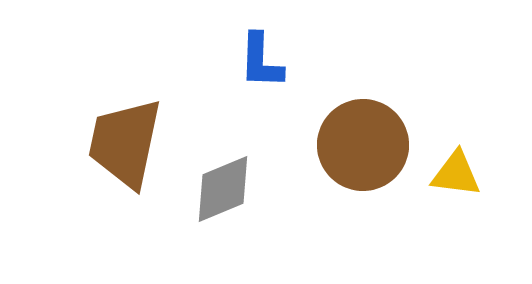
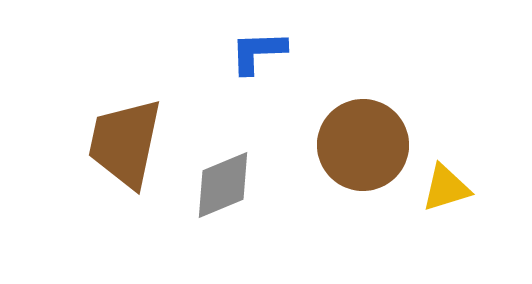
blue L-shape: moved 3 px left, 9 px up; rotated 86 degrees clockwise
yellow triangle: moved 10 px left, 14 px down; rotated 24 degrees counterclockwise
gray diamond: moved 4 px up
